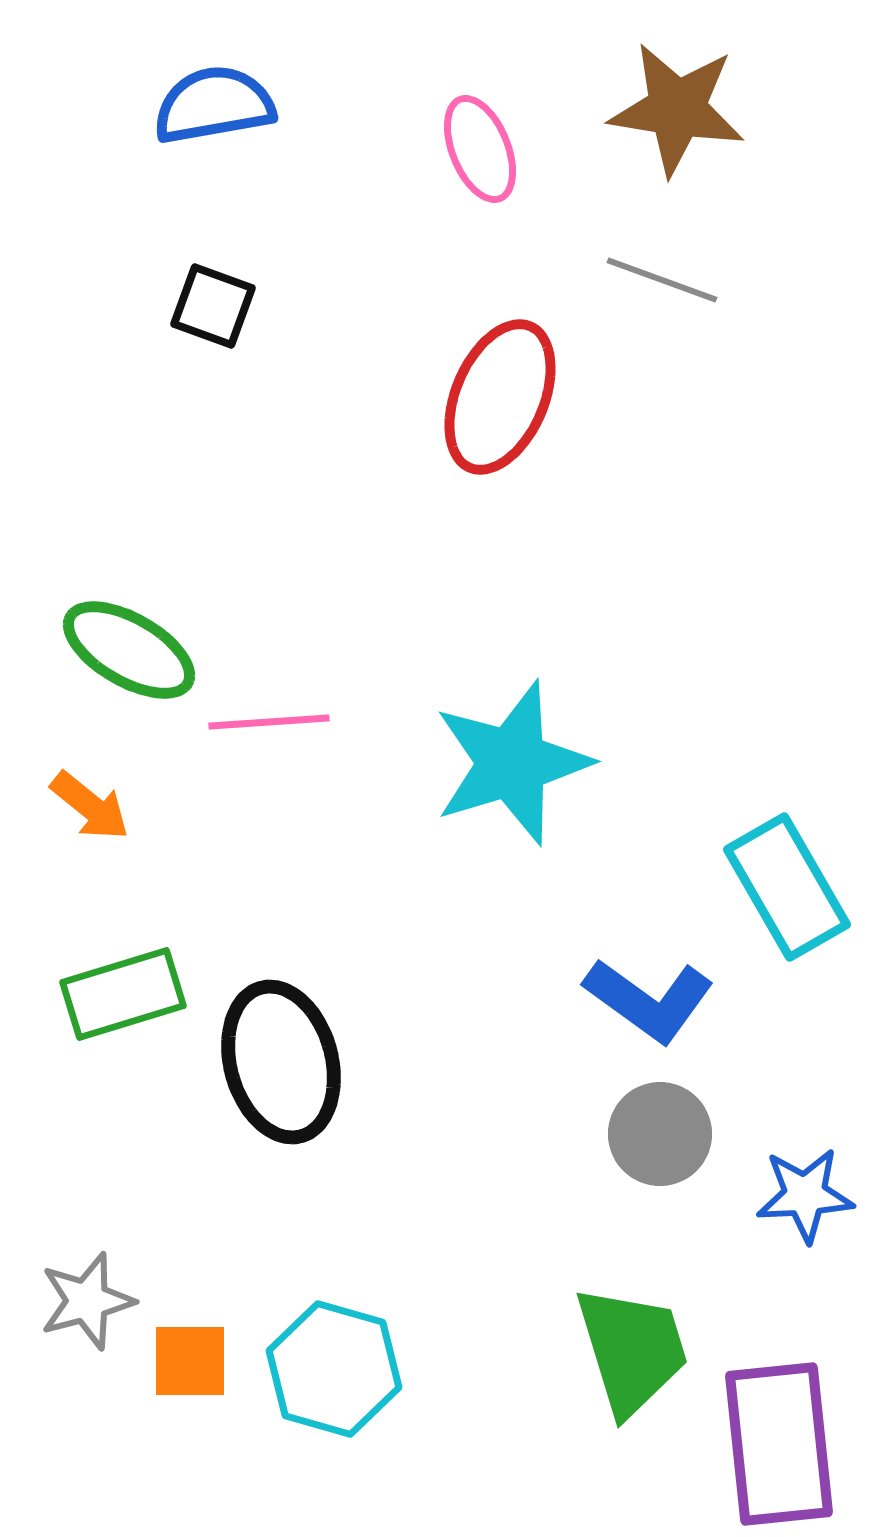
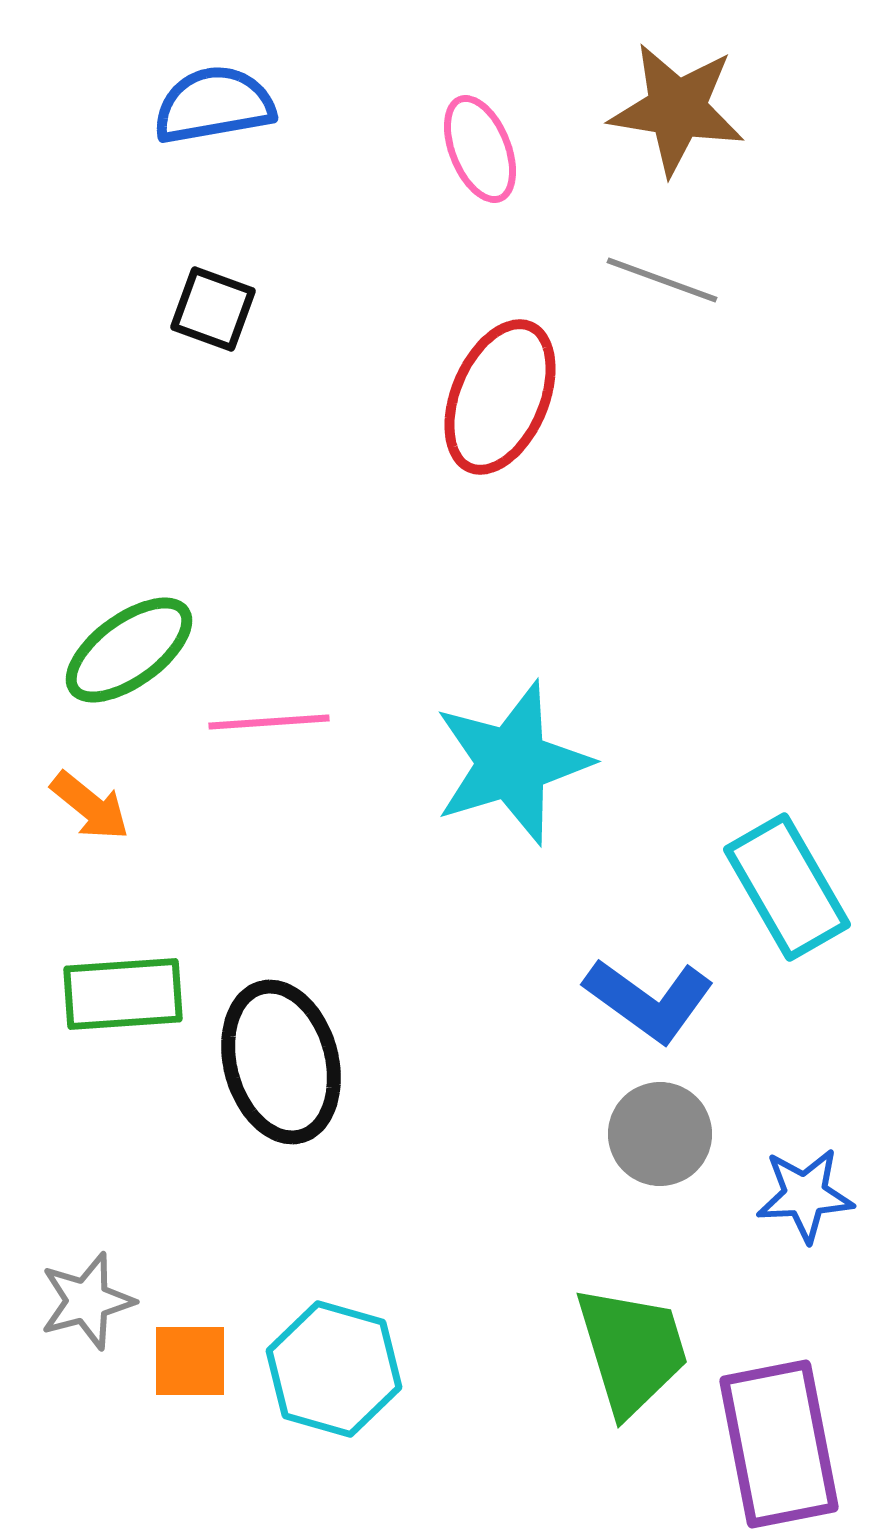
black square: moved 3 px down
green ellipse: rotated 66 degrees counterclockwise
green rectangle: rotated 13 degrees clockwise
purple rectangle: rotated 5 degrees counterclockwise
